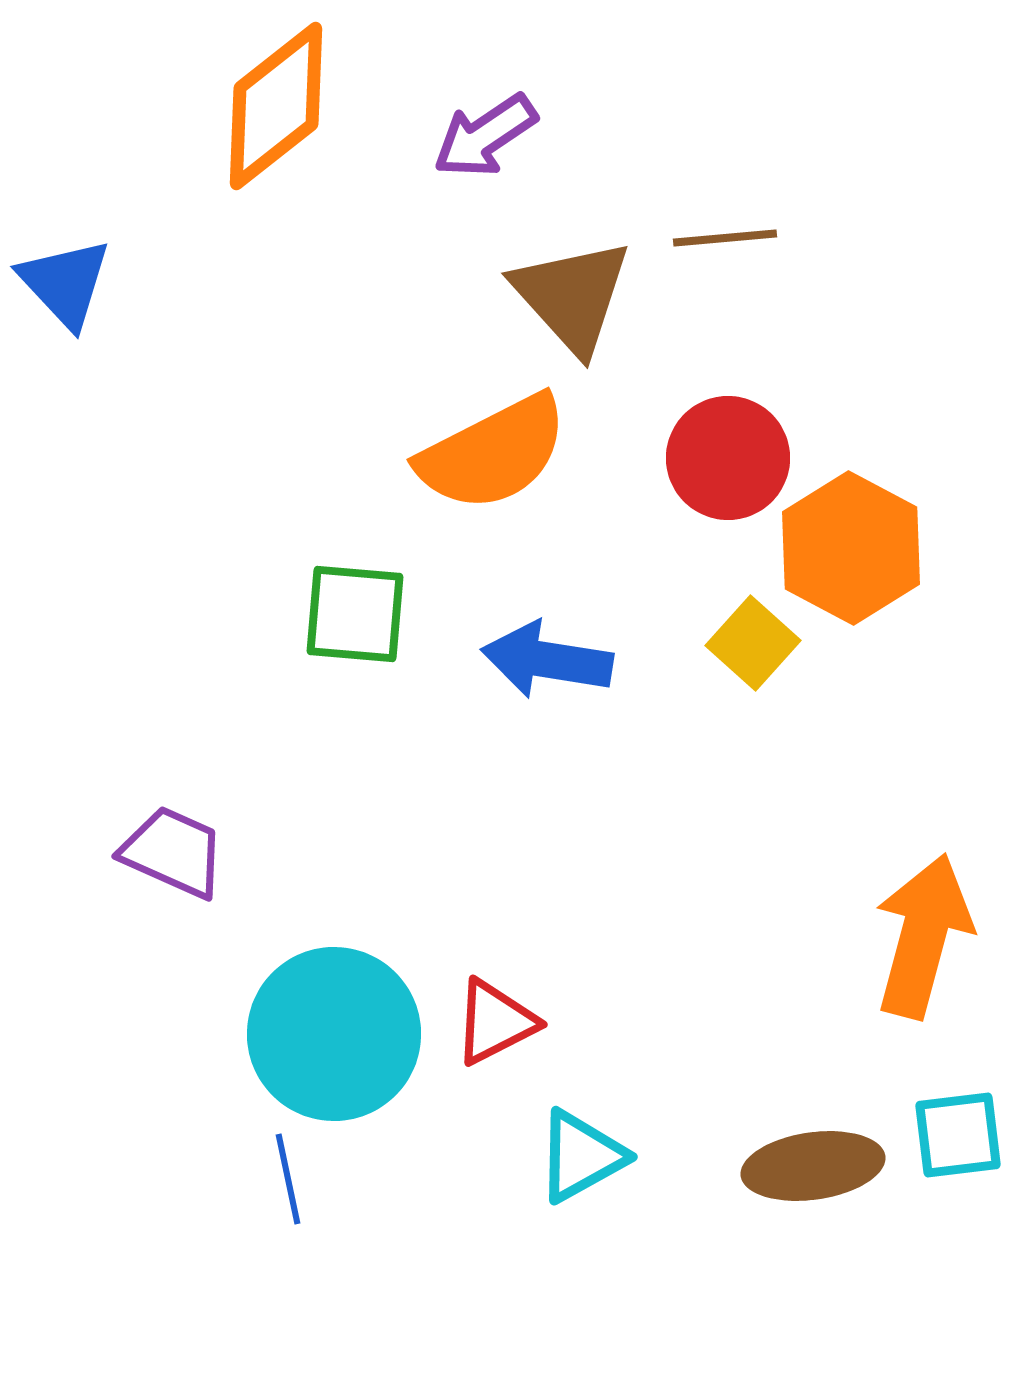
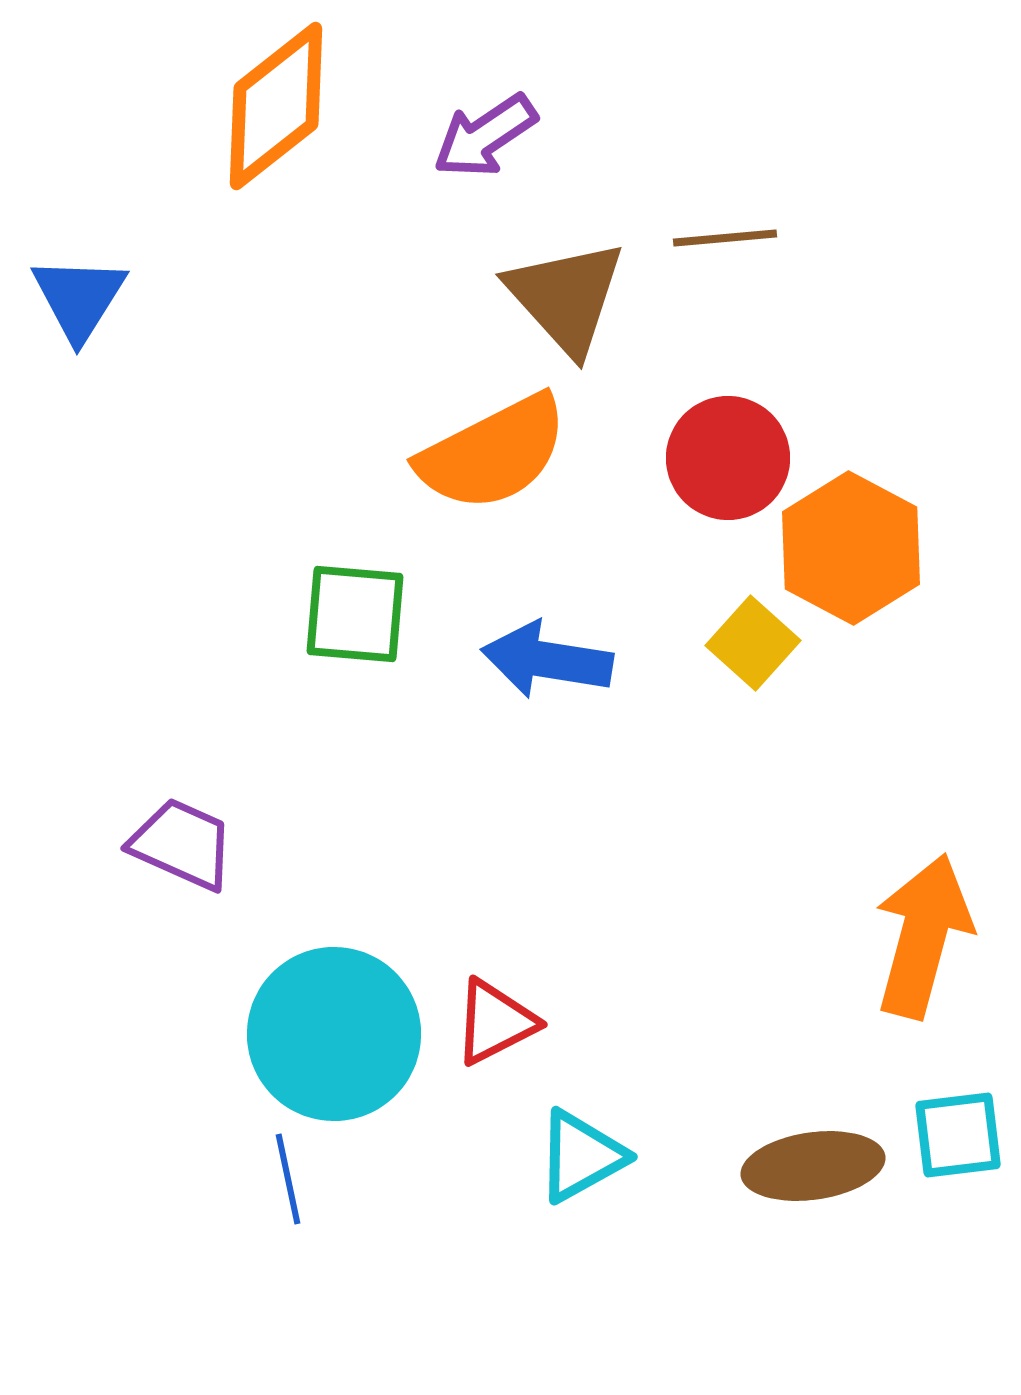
blue triangle: moved 14 px right, 15 px down; rotated 15 degrees clockwise
brown triangle: moved 6 px left, 1 px down
purple trapezoid: moved 9 px right, 8 px up
